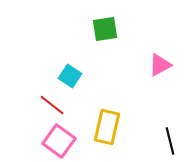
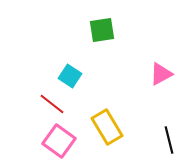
green square: moved 3 px left, 1 px down
pink triangle: moved 1 px right, 9 px down
red line: moved 1 px up
yellow rectangle: rotated 44 degrees counterclockwise
black line: moved 1 px left, 1 px up
